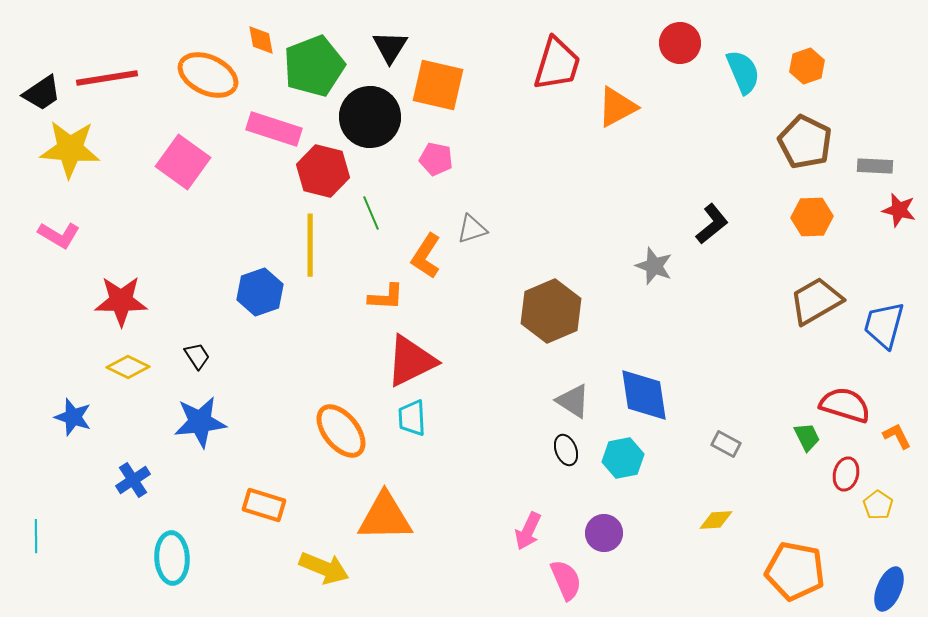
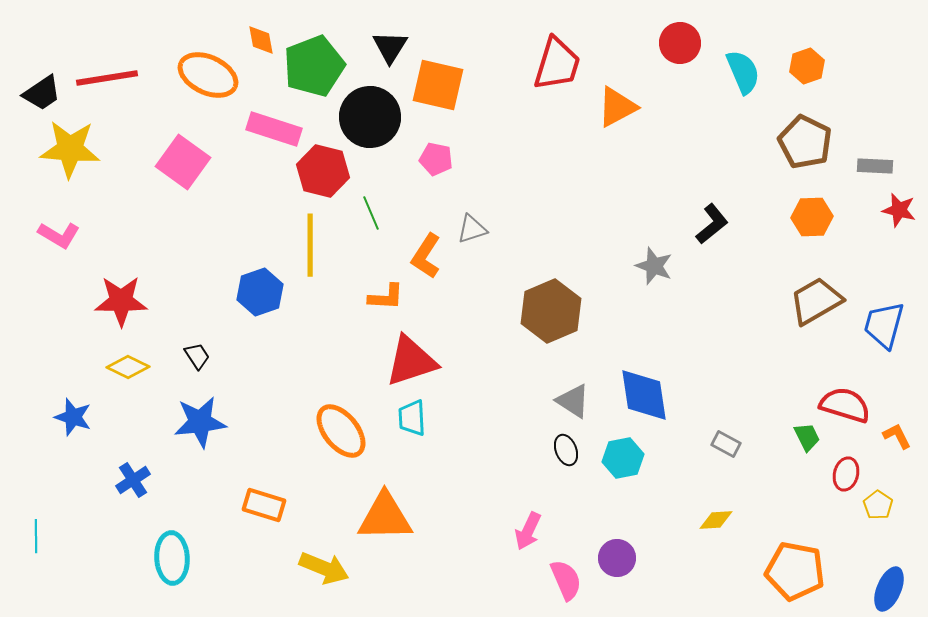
red triangle at (411, 361): rotated 8 degrees clockwise
purple circle at (604, 533): moved 13 px right, 25 px down
